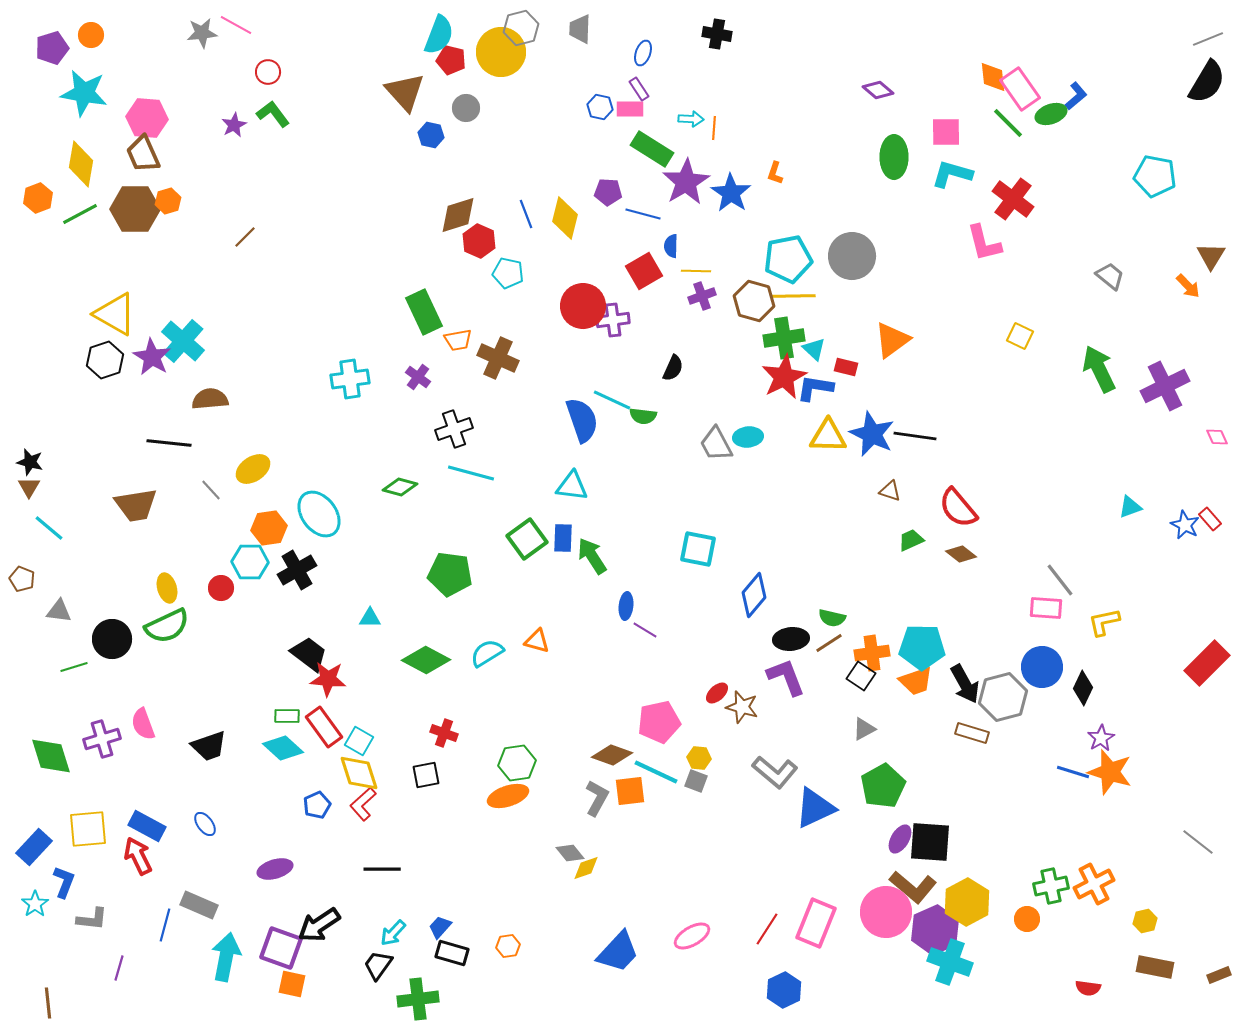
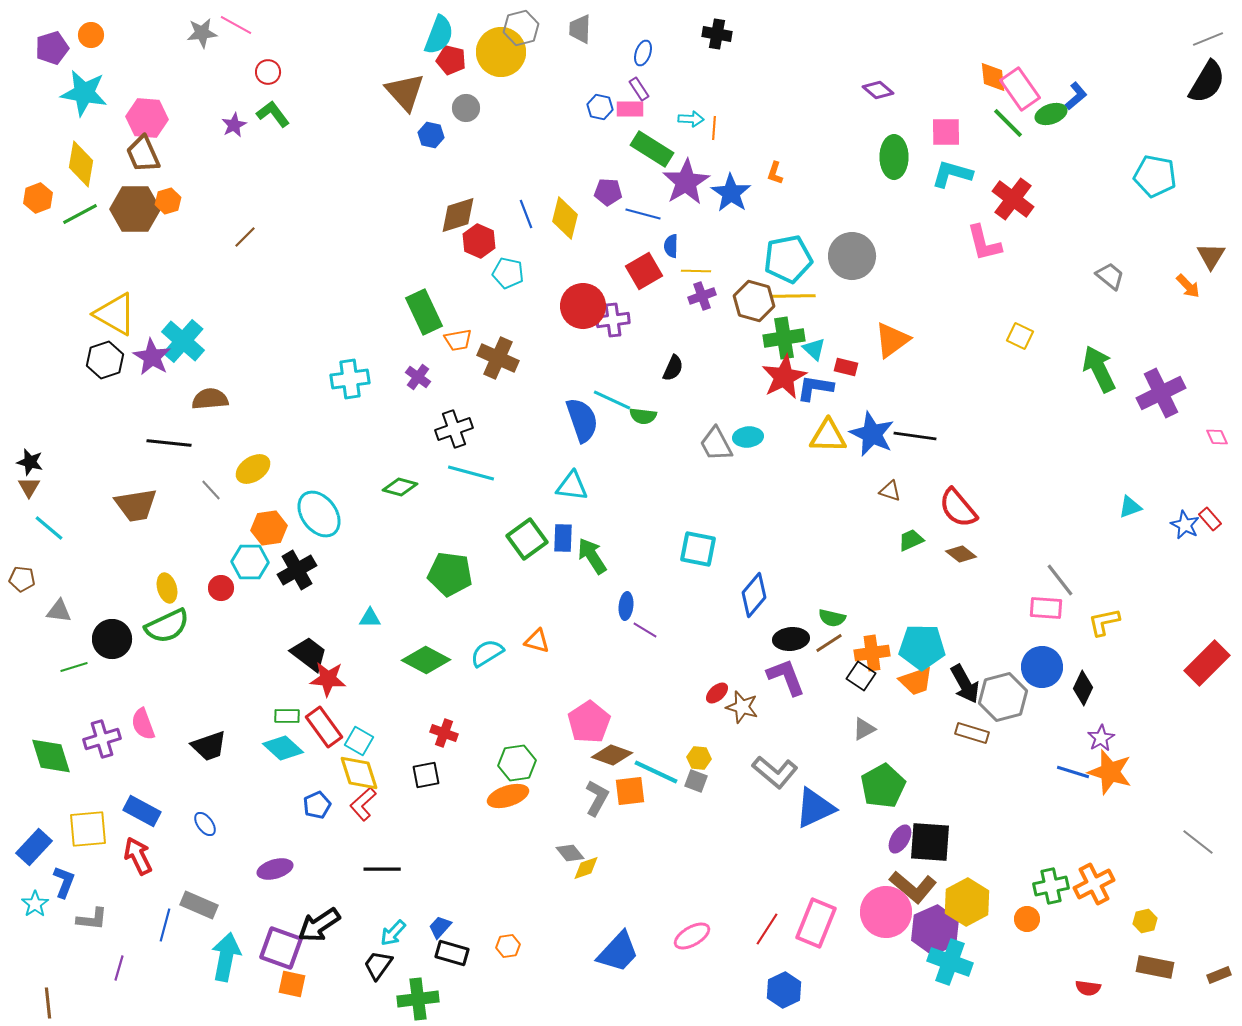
purple cross at (1165, 386): moved 4 px left, 7 px down
brown pentagon at (22, 579): rotated 15 degrees counterclockwise
pink pentagon at (659, 722): moved 70 px left; rotated 21 degrees counterclockwise
blue rectangle at (147, 826): moved 5 px left, 15 px up
